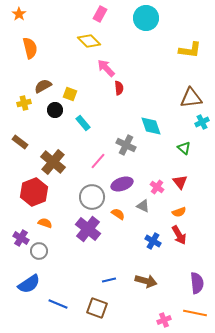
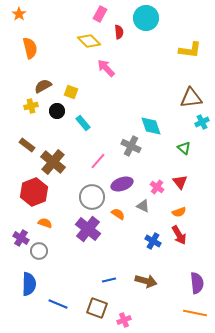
red semicircle at (119, 88): moved 56 px up
yellow square at (70, 94): moved 1 px right, 2 px up
yellow cross at (24, 103): moved 7 px right, 3 px down
black circle at (55, 110): moved 2 px right, 1 px down
brown rectangle at (20, 142): moved 7 px right, 3 px down
gray cross at (126, 145): moved 5 px right, 1 px down
blue semicircle at (29, 284): rotated 55 degrees counterclockwise
pink cross at (164, 320): moved 40 px left
